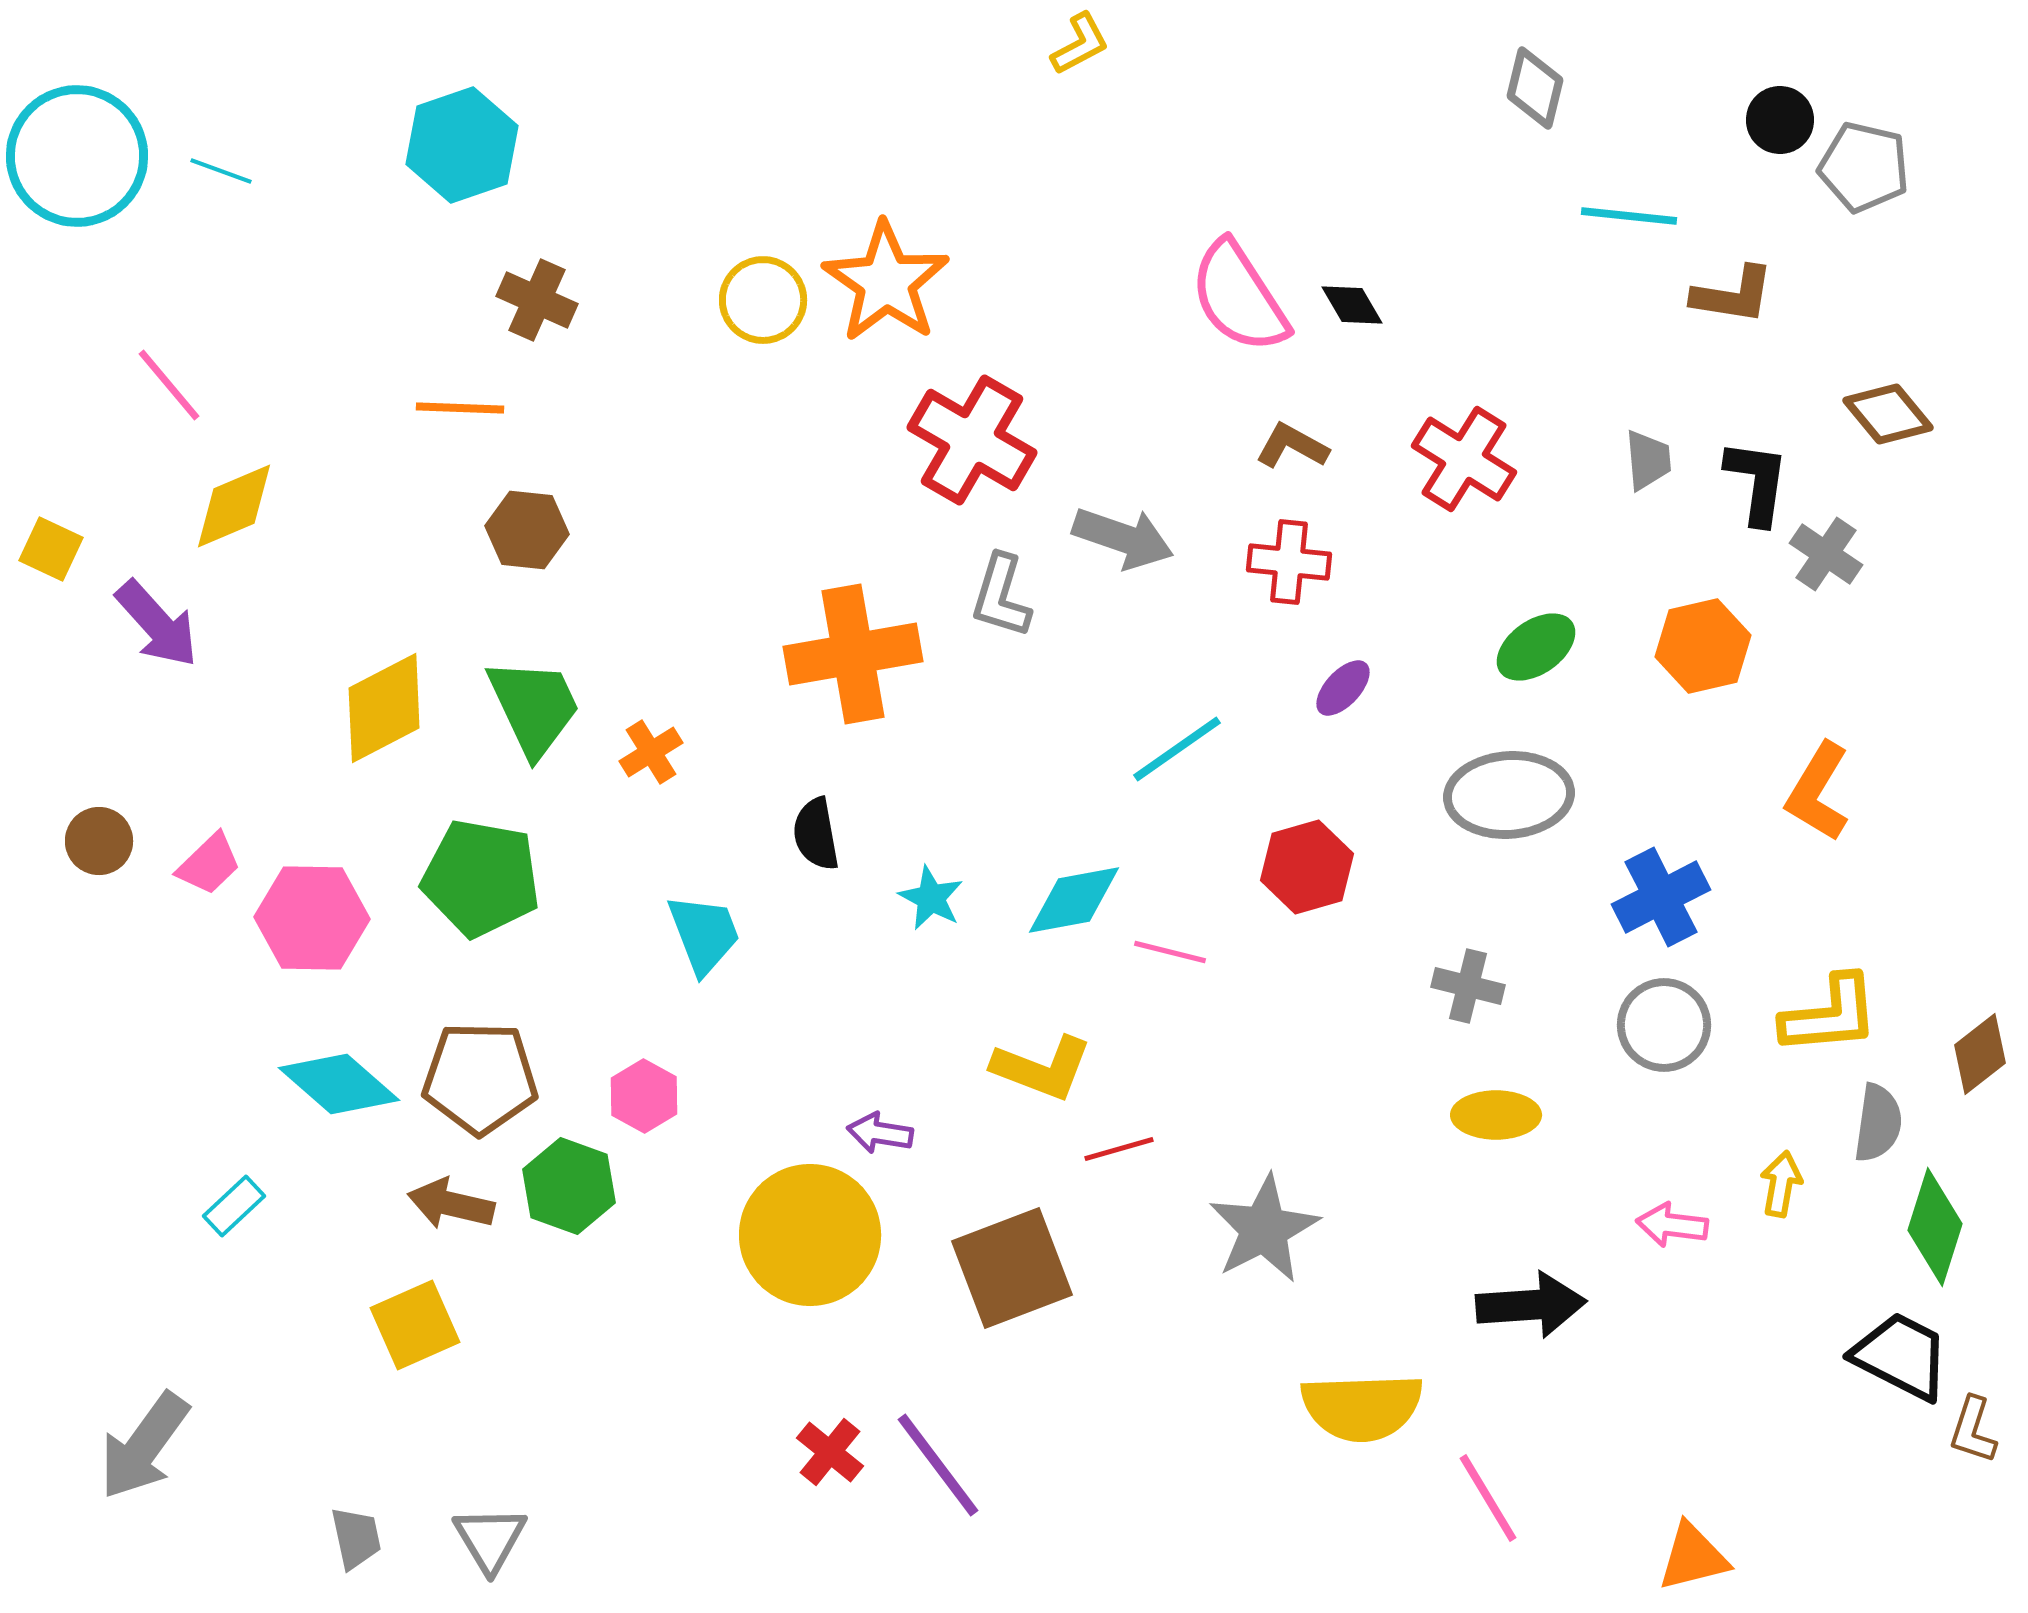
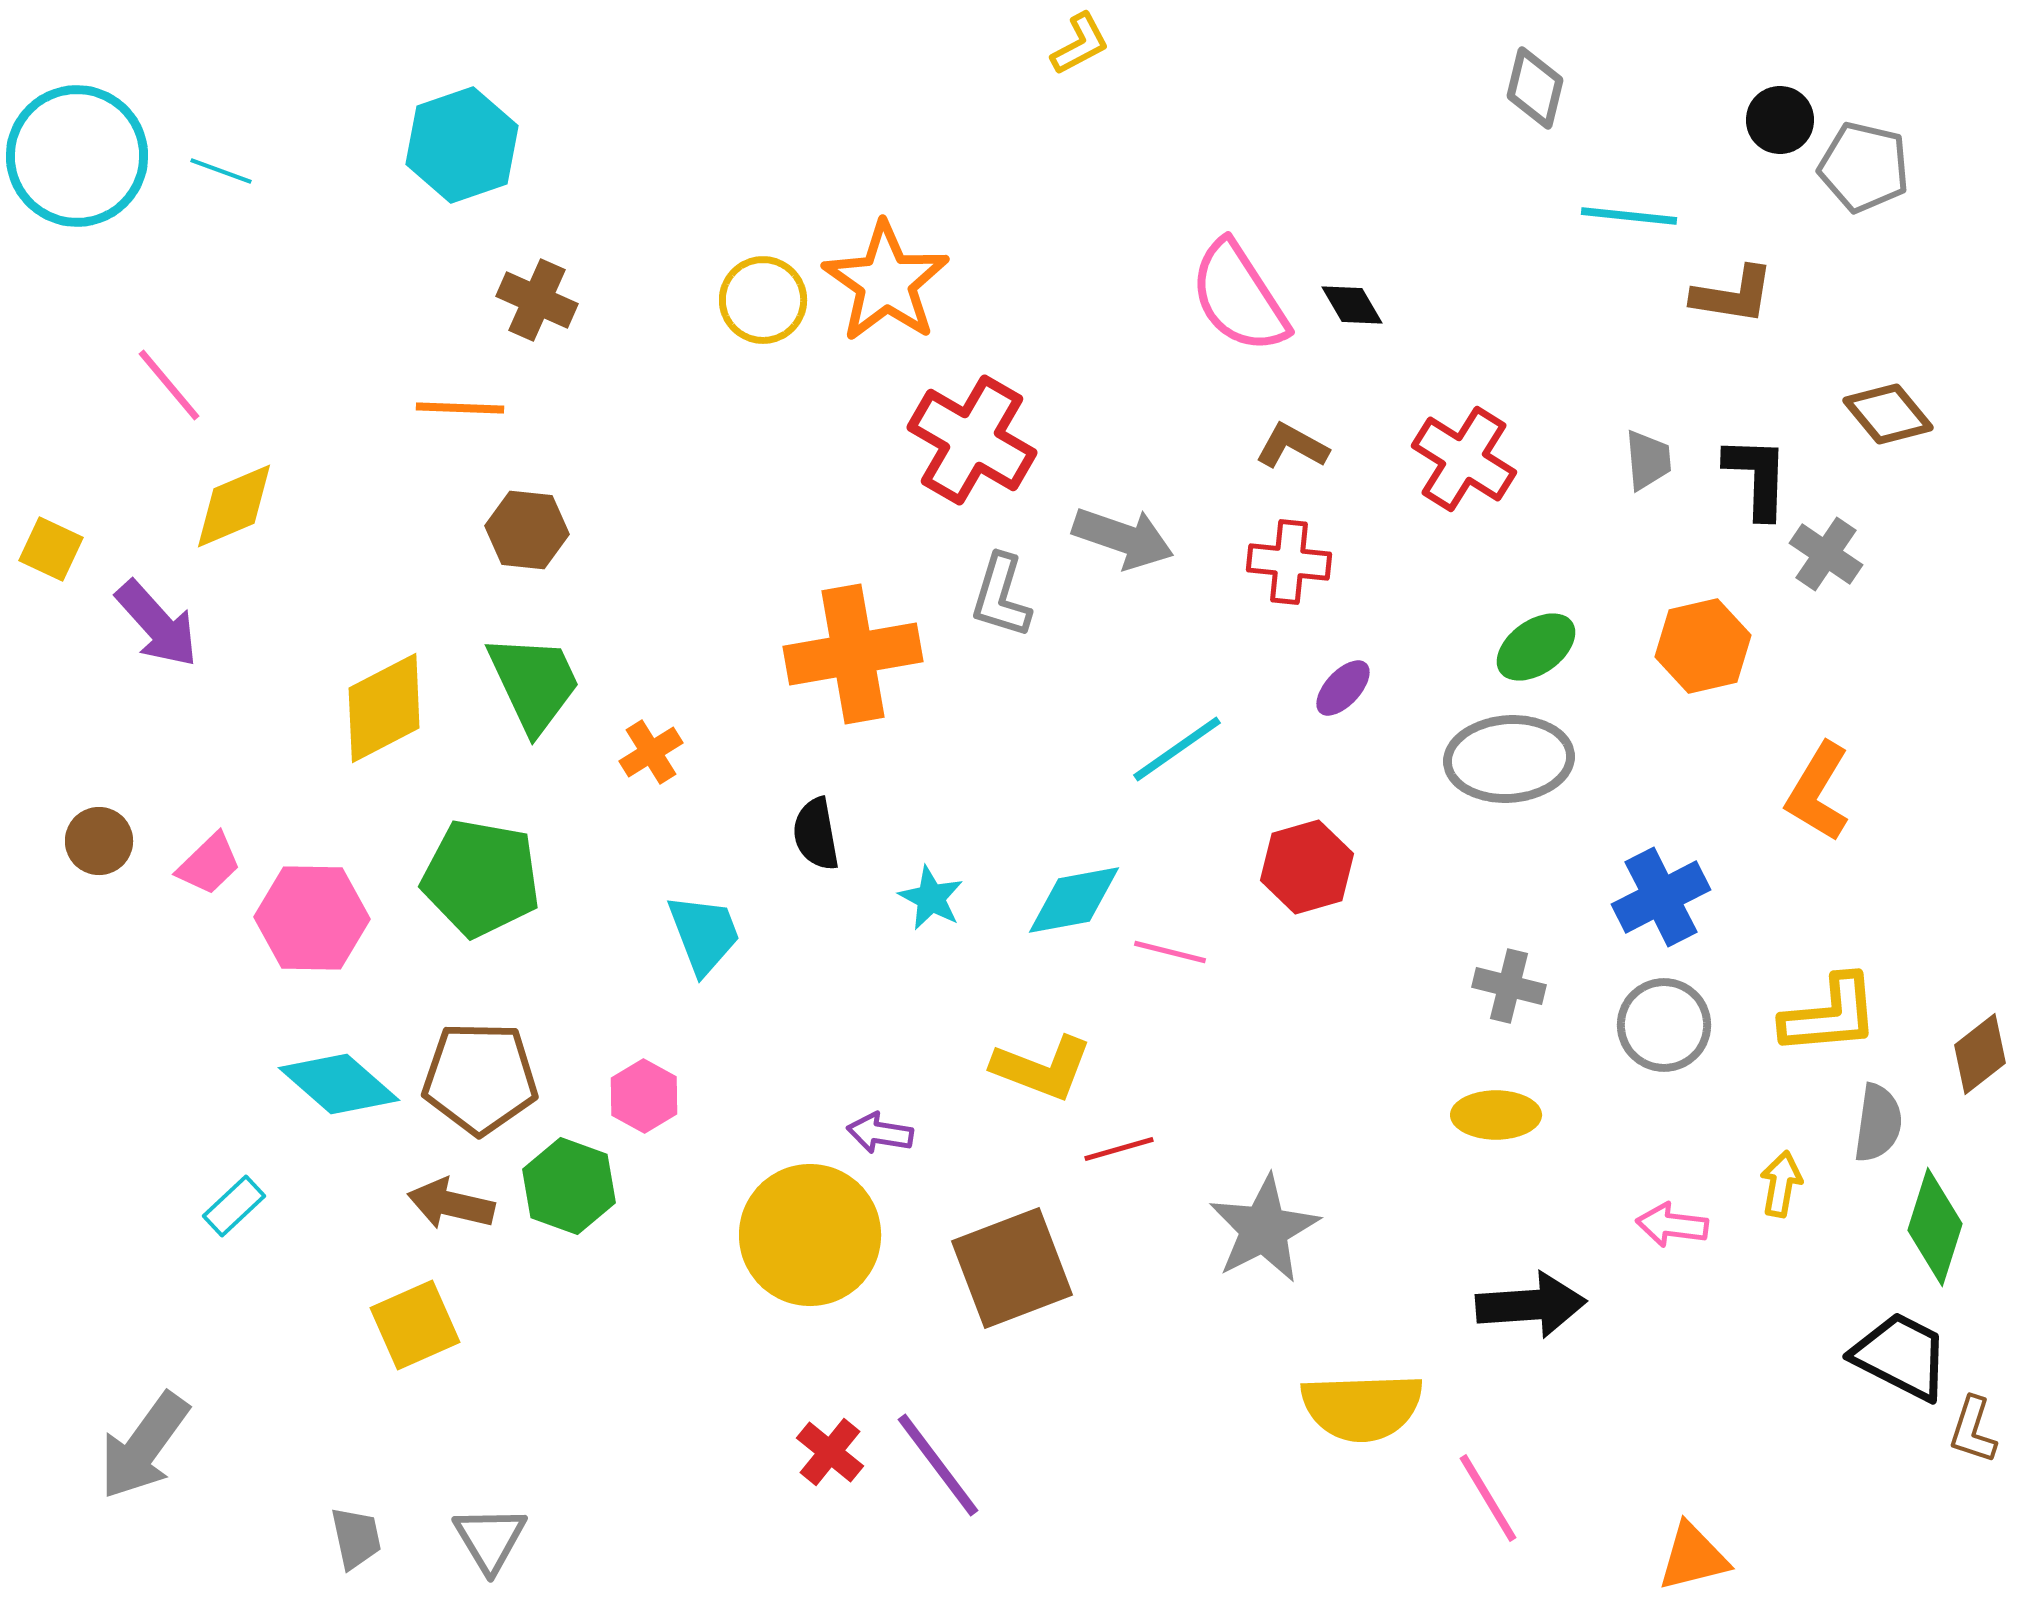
black L-shape at (1757, 482): moved 5 px up; rotated 6 degrees counterclockwise
green trapezoid at (534, 707): moved 24 px up
gray ellipse at (1509, 795): moved 36 px up
gray cross at (1468, 986): moved 41 px right
